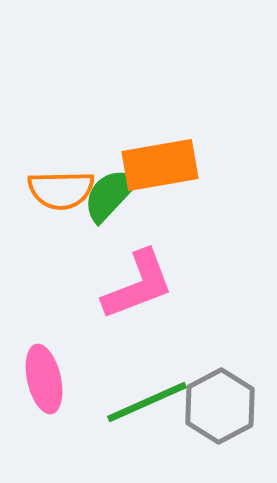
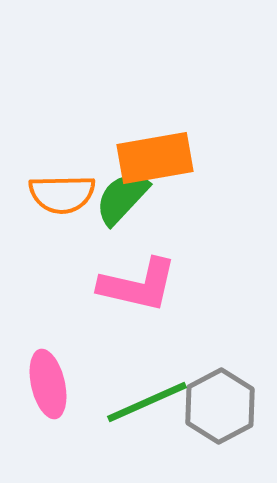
orange rectangle: moved 5 px left, 7 px up
orange semicircle: moved 1 px right, 4 px down
green semicircle: moved 12 px right, 3 px down
pink L-shape: rotated 34 degrees clockwise
pink ellipse: moved 4 px right, 5 px down
